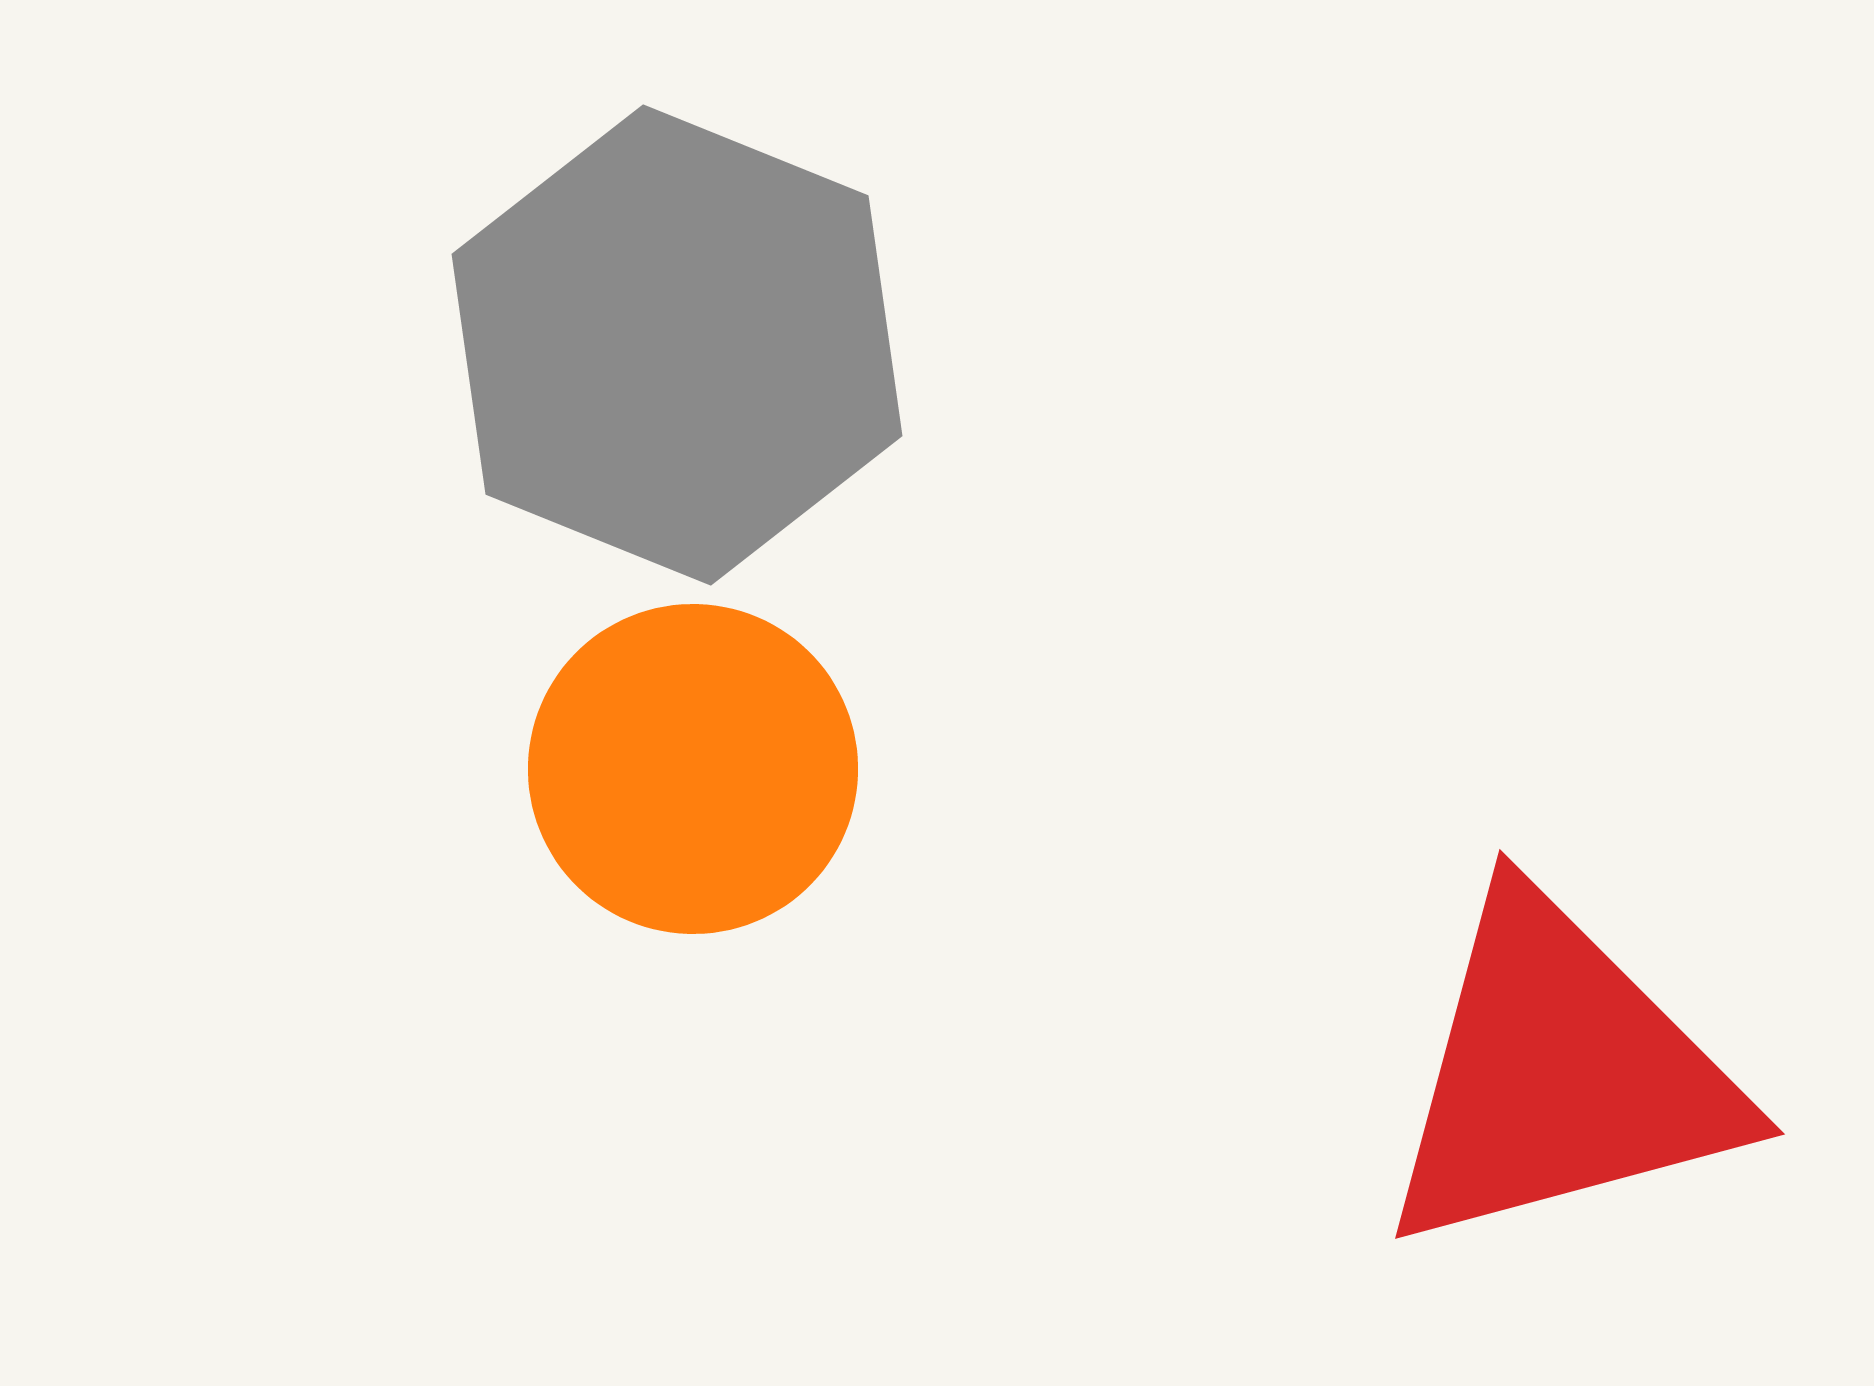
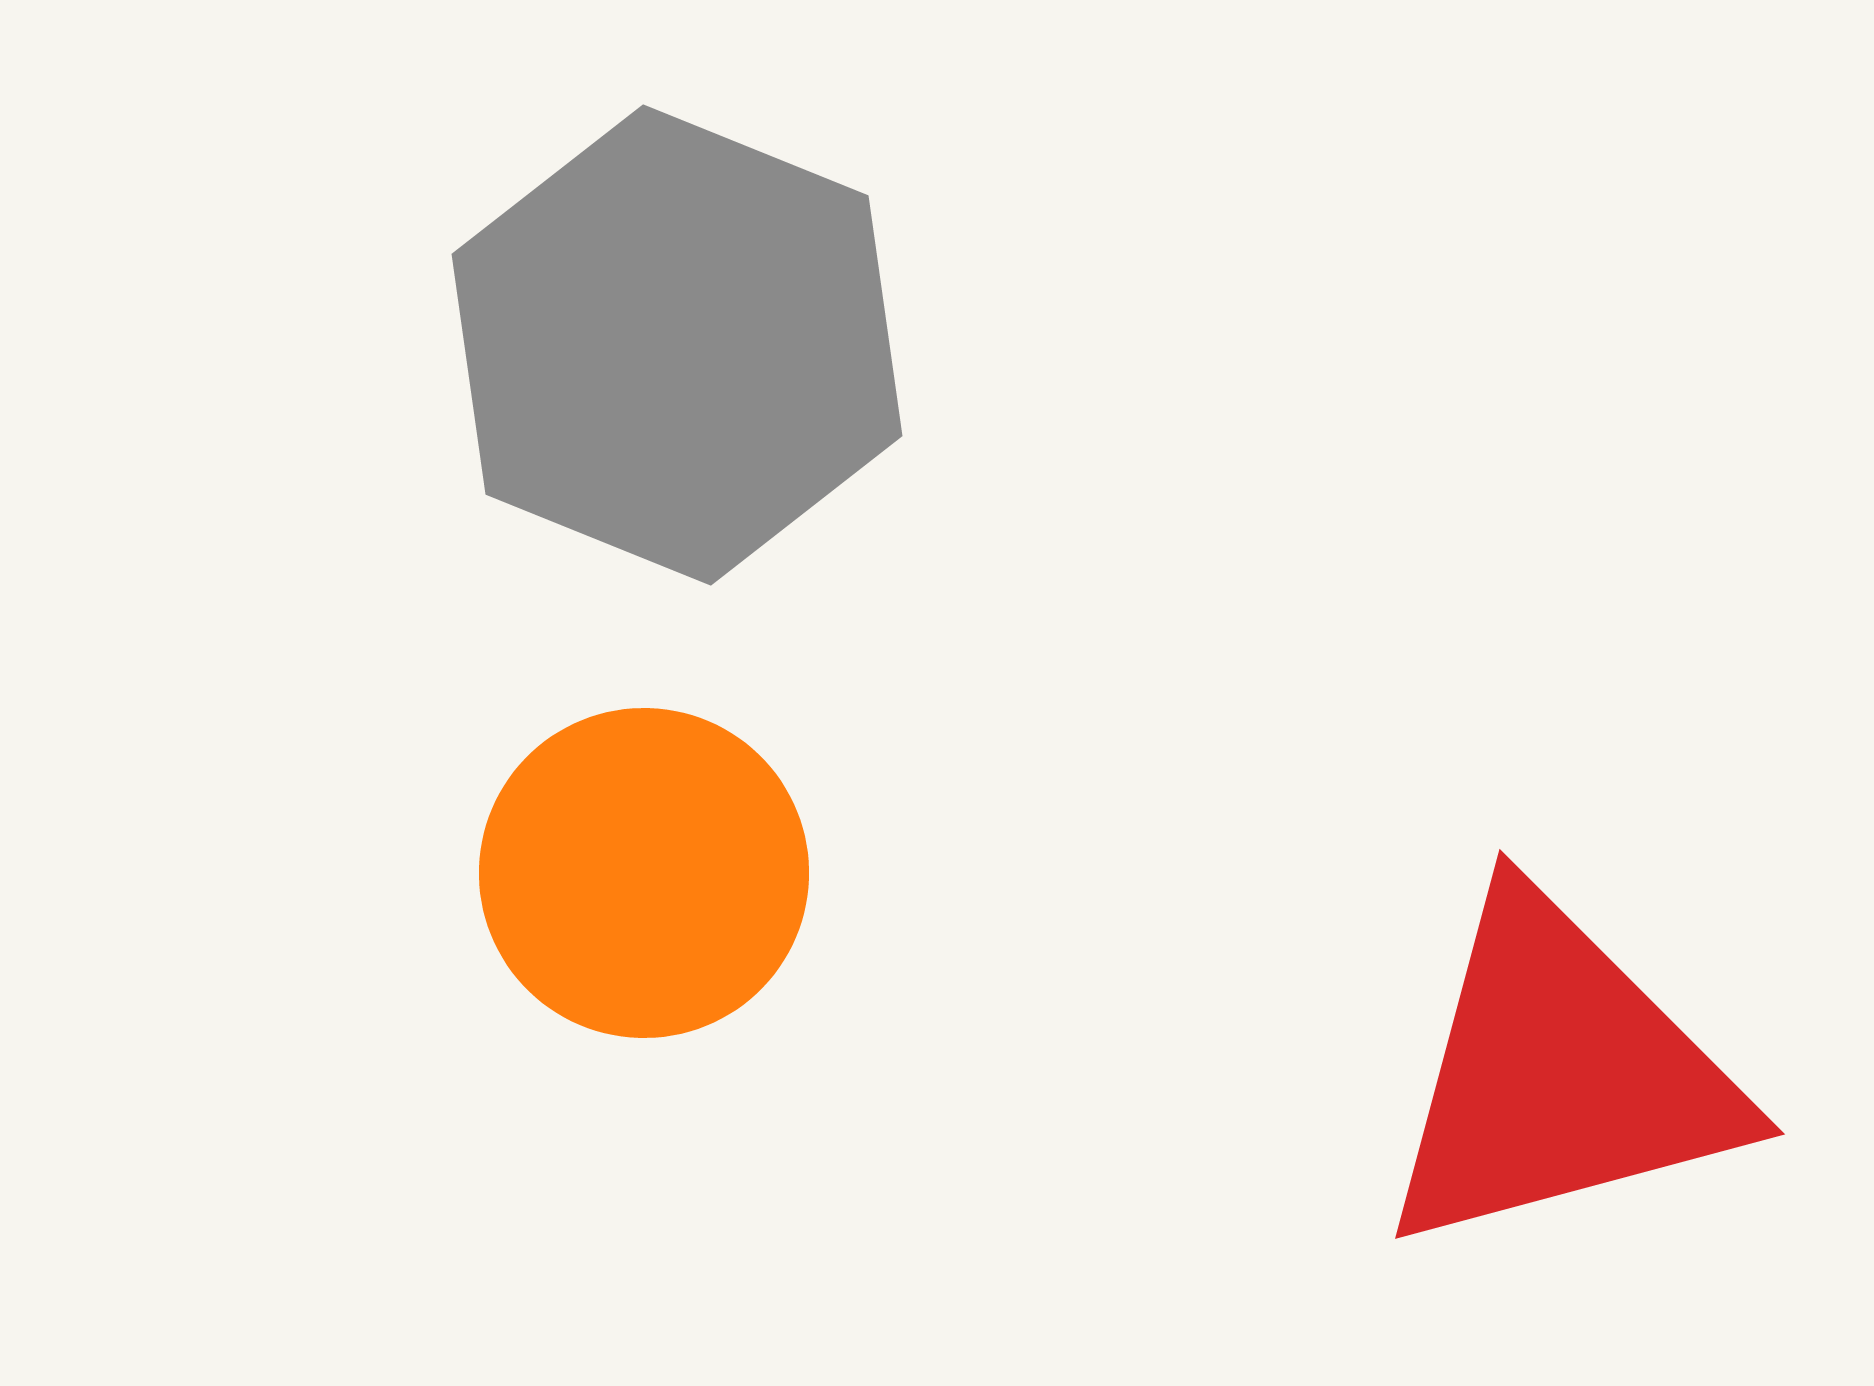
orange circle: moved 49 px left, 104 px down
